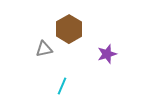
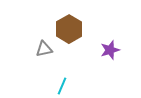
purple star: moved 3 px right, 4 px up
